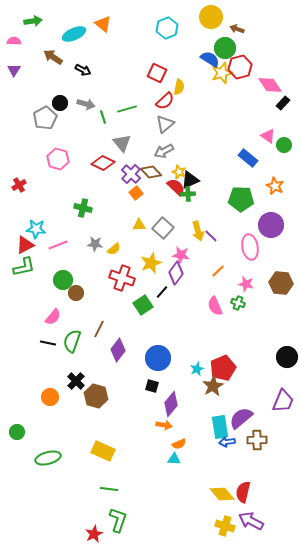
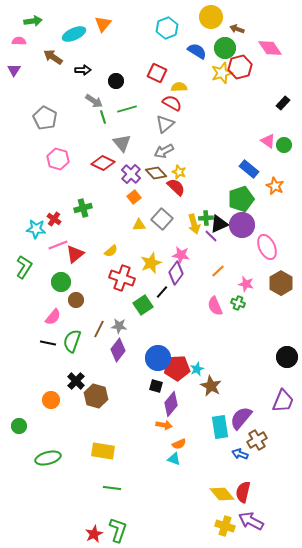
orange triangle at (103, 24): rotated 30 degrees clockwise
pink semicircle at (14, 41): moved 5 px right
blue semicircle at (210, 59): moved 13 px left, 8 px up
black arrow at (83, 70): rotated 28 degrees counterclockwise
pink diamond at (270, 85): moved 37 px up
yellow semicircle at (179, 87): rotated 105 degrees counterclockwise
red semicircle at (165, 101): moved 7 px right, 2 px down; rotated 108 degrees counterclockwise
black circle at (60, 103): moved 56 px right, 22 px up
gray arrow at (86, 104): moved 8 px right, 3 px up; rotated 18 degrees clockwise
gray pentagon at (45, 118): rotated 15 degrees counterclockwise
pink triangle at (268, 136): moved 5 px down
blue rectangle at (248, 158): moved 1 px right, 11 px down
brown diamond at (151, 172): moved 5 px right, 1 px down
black triangle at (190, 180): moved 29 px right, 44 px down
red cross at (19, 185): moved 35 px right, 34 px down; rotated 24 degrees counterclockwise
orange square at (136, 193): moved 2 px left, 4 px down
green cross at (188, 194): moved 18 px right, 24 px down
green pentagon at (241, 199): rotated 20 degrees counterclockwise
green cross at (83, 208): rotated 30 degrees counterclockwise
purple circle at (271, 225): moved 29 px left
gray square at (163, 228): moved 1 px left, 9 px up
yellow arrow at (198, 231): moved 4 px left, 7 px up
gray star at (95, 244): moved 24 px right, 82 px down
red triangle at (25, 245): moved 50 px right, 9 px down; rotated 12 degrees counterclockwise
pink ellipse at (250, 247): moved 17 px right; rotated 15 degrees counterclockwise
yellow semicircle at (114, 249): moved 3 px left, 2 px down
green L-shape at (24, 267): rotated 45 degrees counterclockwise
green circle at (63, 280): moved 2 px left, 2 px down
brown hexagon at (281, 283): rotated 25 degrees clockwise
brown circle at (76, 293): moved 7 px down
red pentagon at (223, 368): moved 46 px left; rotated 20 degrees clockwise
black square at (152, 386): moved 4 px right
brown star at (213, 386): moved 2 px left; rotated 15 degrees counterclockwise
orange circle at (50, 397): moved 1 px right, 3 px down
purple semicircle at (241, 418): rotated 10 degrees counterclockwise
green circle at (17, 432): moved 2 px right, 6 px up
brown cross at (257, 440): rotated 30 degrees counterclockwise
blue arrow at (227, 442): moved 13 px right, 12 px down; rotated 28 degrees clockwise
yellow rectangle at (103, 451): rotated 15 degrees counterclockwise
cyan triangle at (174, 459): rotated 16 degrees clockwise
green line at (109, 489): moved 3 px right, 1 px up
green L-shape at (118, 520): moved 10 px down
